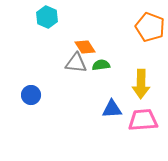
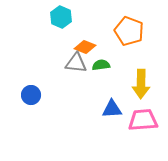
cyan hexagon: moved 14 px right
orange pentagon: moved 21 px left, 4 px down
orange diamond: rotated 35 degrees counterclockwise
